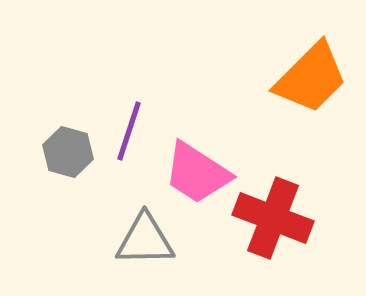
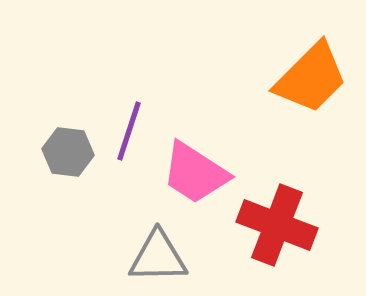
gray hexagon: rotated 9 degrees counterclockwise
pink trapezoid: moved 2 px left
red cross: moved 4 px right, 7 px down
gray triangle: moved 13 px right, 17 px down
